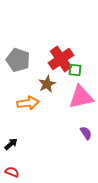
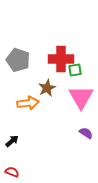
red cross: rotated 35 degrees clockwise
green square: rotated 16 degrees counterclockwise
brown star: moved 4 px down
pink triangle: rotated 48 degrees counterclockwise
purple semicircle: rotated 24 degrees counterclockwise
black arrow: moved 1 px right, 3 px up
